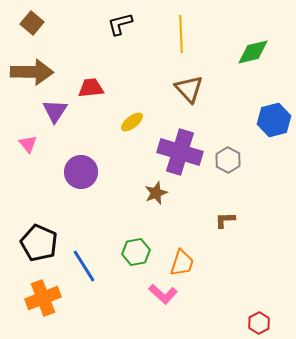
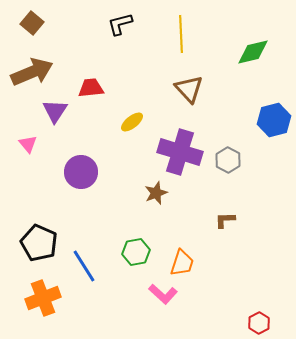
brown arrow: rotated 24 degrees counterclockwise
